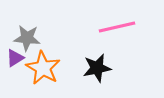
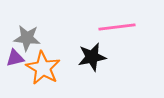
pink line: rotated 6 degrees clockwise
purple triangle: rotated 18 degrees clockwise
black star: moved 5 px left, 11 px up
